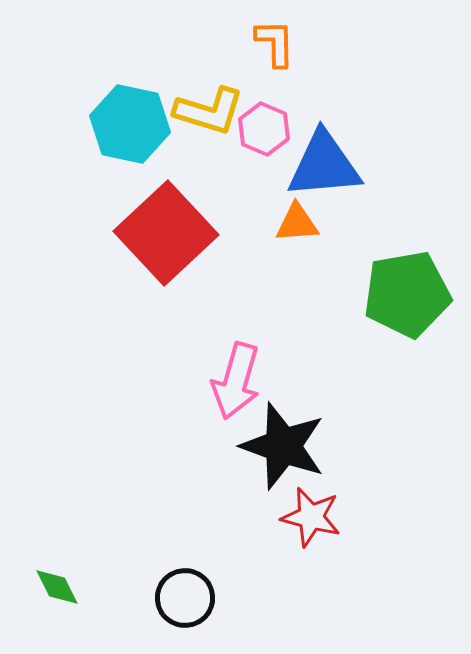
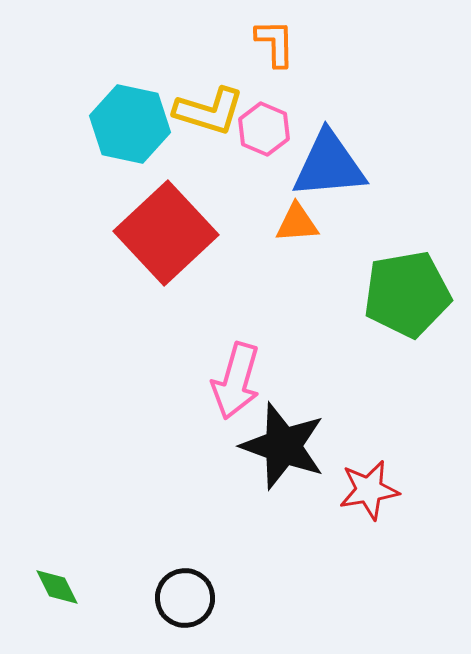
blue triangle: moved 5 px right
red star: moved 58 px right, 27 px up; rotated 24 degrees counterclockwise
